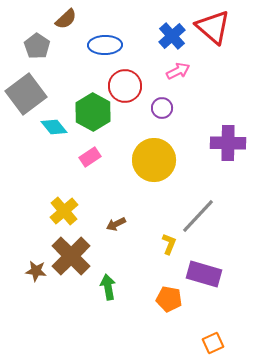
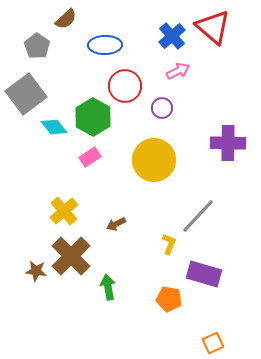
green hexagon: moved 5 px down
